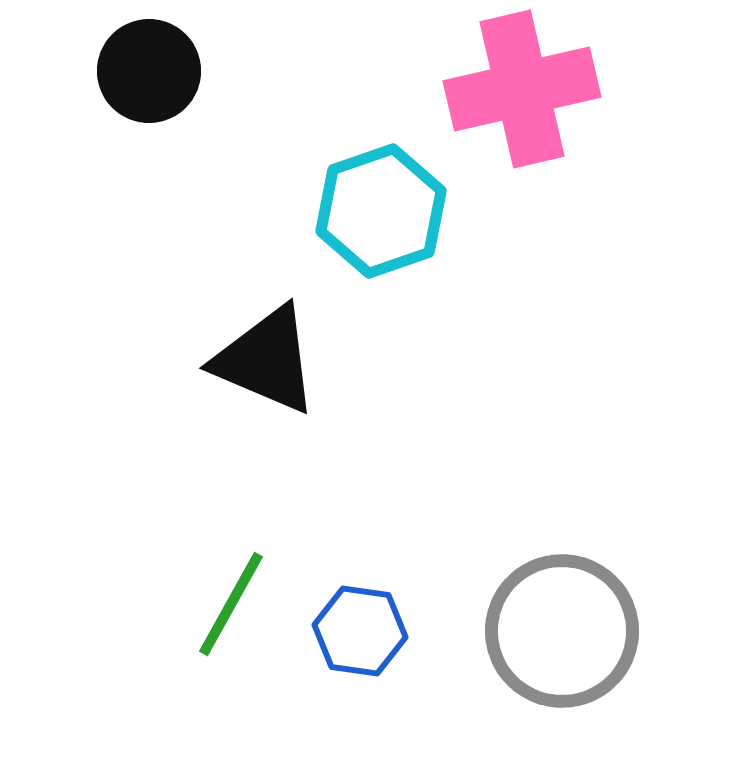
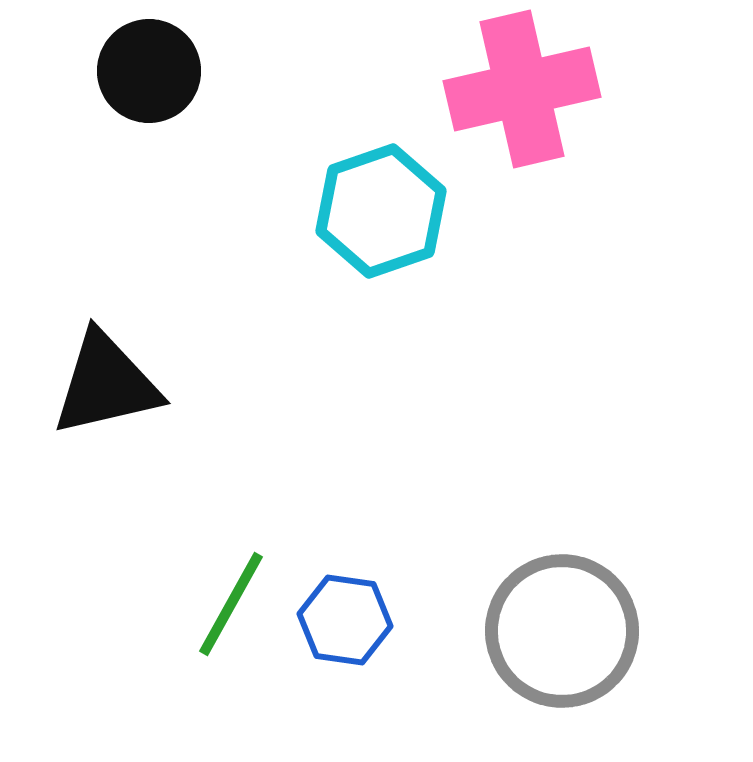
black triangle: moved 160 px left, 24 px down; rotated 36 degrees counterclockwise
blue hexagon: moved 15 px left, 11 px up
